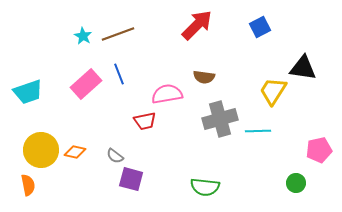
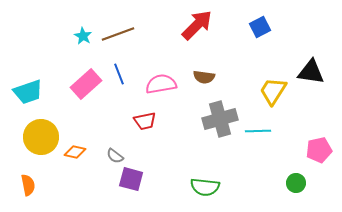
black triangle: moved 8 px right, 4 px down
pink semicircle: moved 6 px left, 10 px up
yellow circle: moved 13 px up
